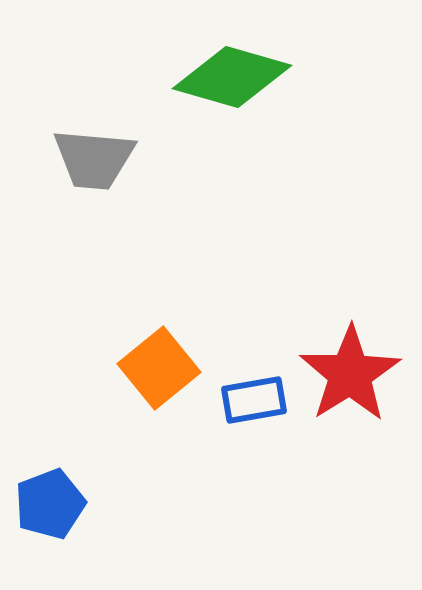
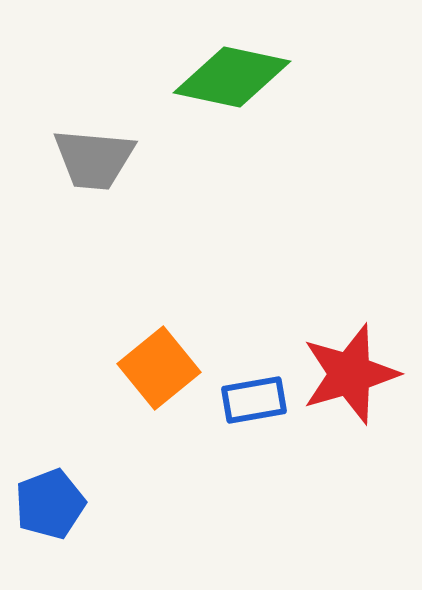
green diamond: rotated 4 degrees counterclockwise
red star: rotated 16 degrees clockwise
